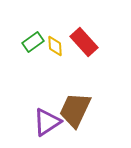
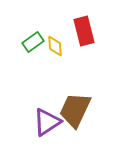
red rectangle: moved 11 px up; rotated 28 degrees clockwise
